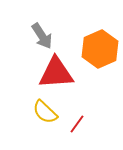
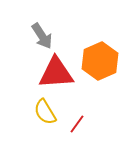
orange hexagon: moved 12 px down
yellow semicircle: rotated 16 degrees clockwise
